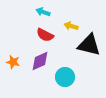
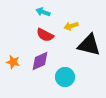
yellow arrow: rotated 32 degrees counterclockwise
